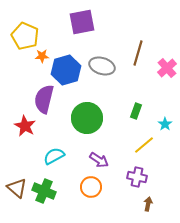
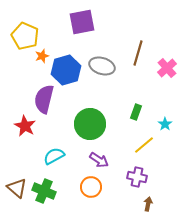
orange star: rotated 16 degrees counterclockwise
green rectangle: moved 1 px down
green circle: moved 3 px right, 6 px down
